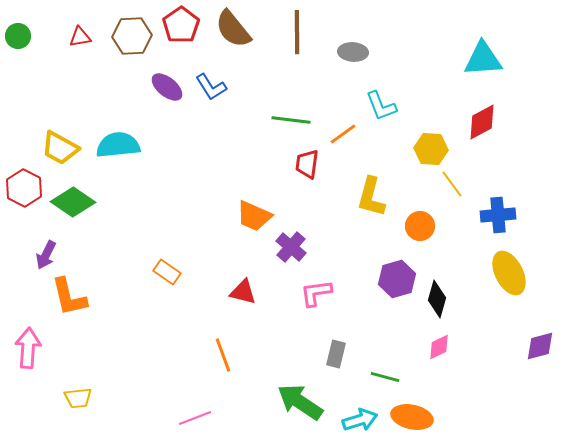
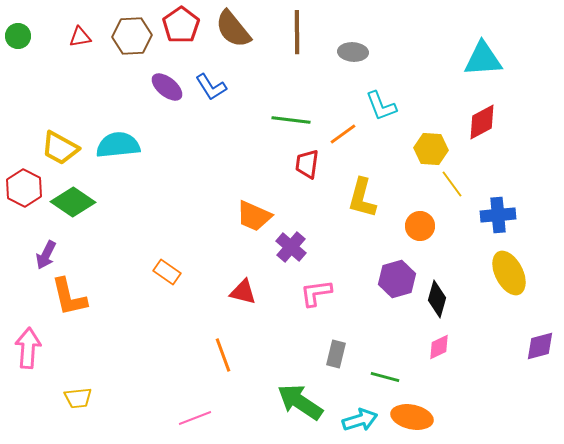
yellow L-shape at (371, 197): moved 9 px left, 1 px down
